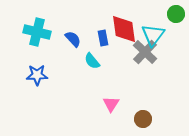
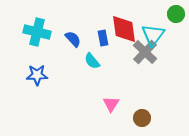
brown circle: moved 1 px left, 1 px up
